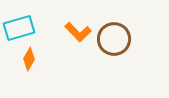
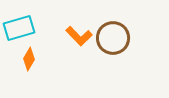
orange L-shape: moved 1 px right, 4 px down
brown circle: moved 1 px left, 1 px up
